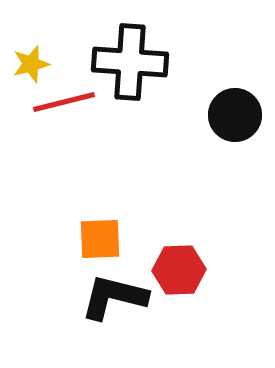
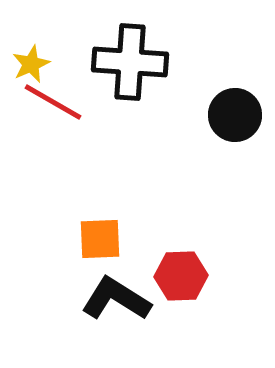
yellow star: rotated 9 degrees counterclockwise
red line: moved 11 px left; rotated 44 degrees clockwise
red hexagon: moved 2 px right, 6 px down
black L-shape: moved 2 px right, 2 px down; rotated 18 degrees clockwise
